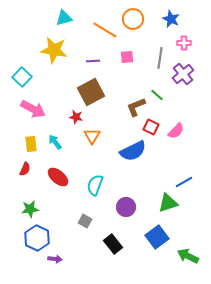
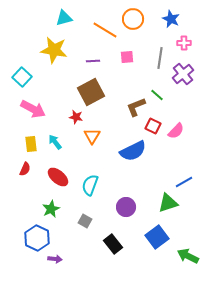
red square: moved 2 px right, 1 px up
cyan semicircle: moved 5 px left
green star: moved 21 px right; rotated 18 degrees counterclockwise
